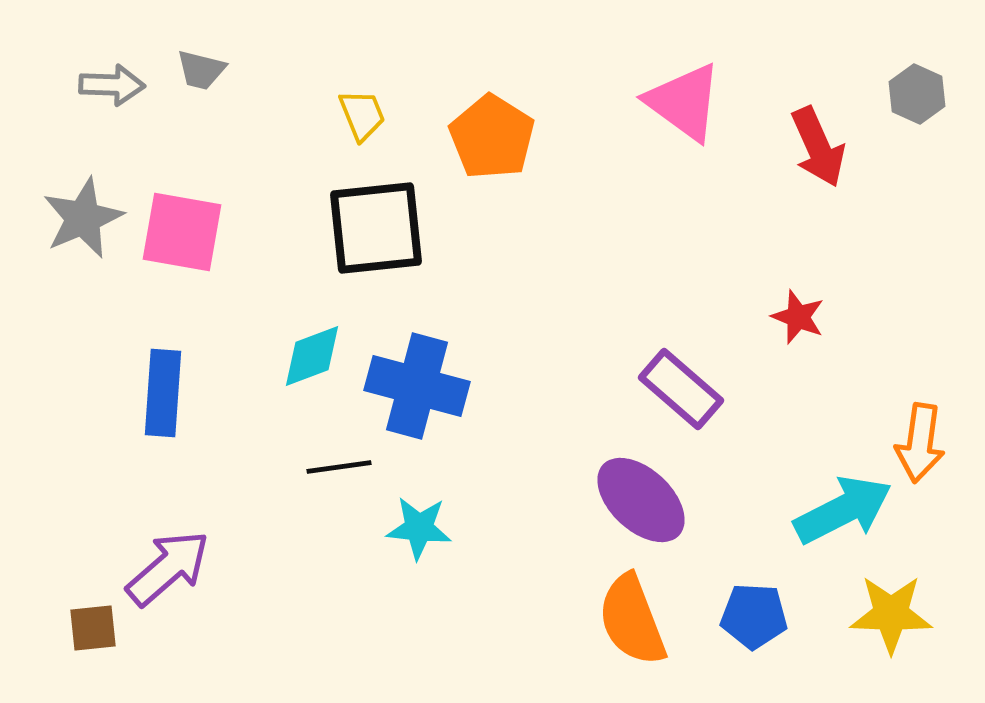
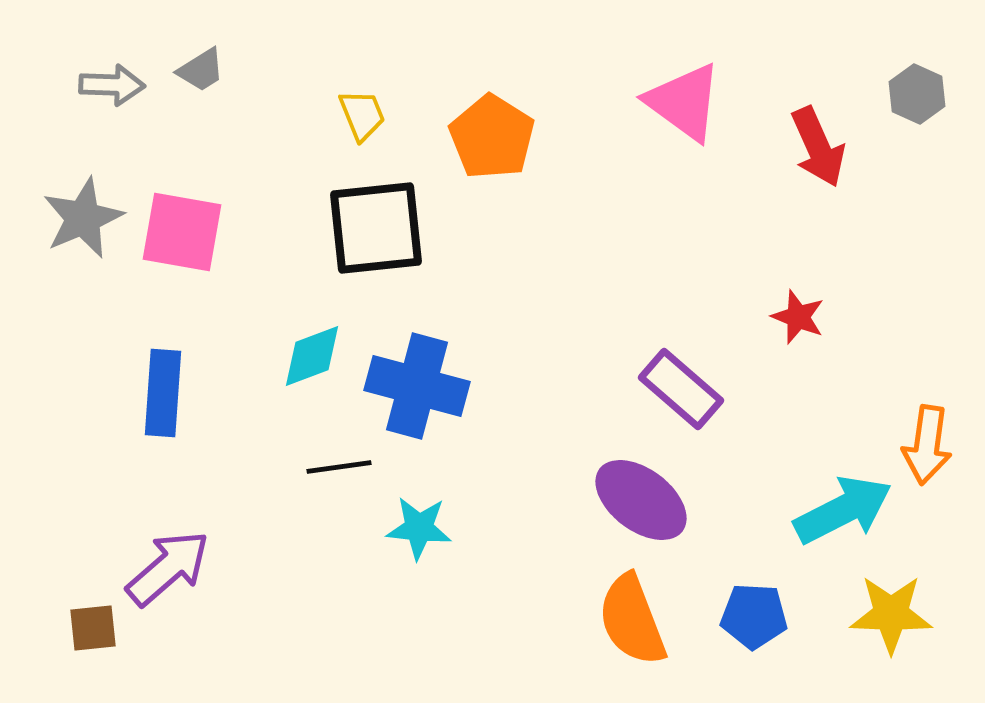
gray trapezoid: rotated 46 degrees counterclockwise
orange arrow: moved 7 px right, 2 px down
purple ellipse: rotated 6 degrees counterclockwise
